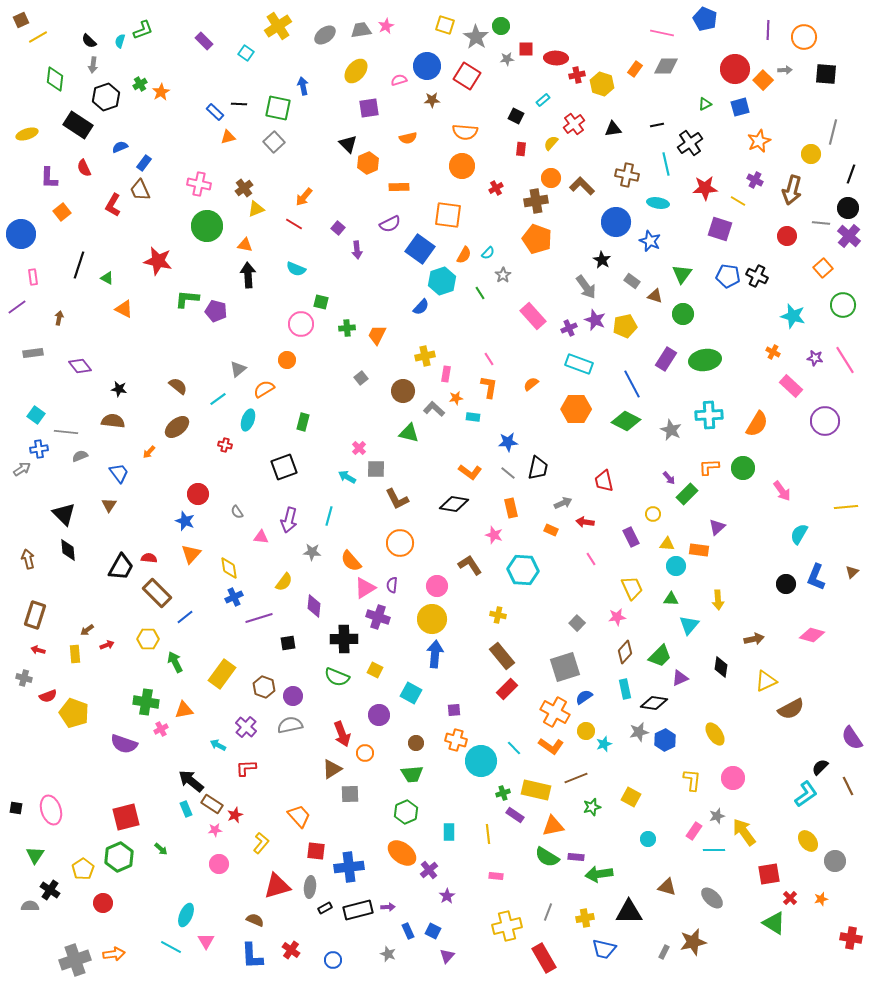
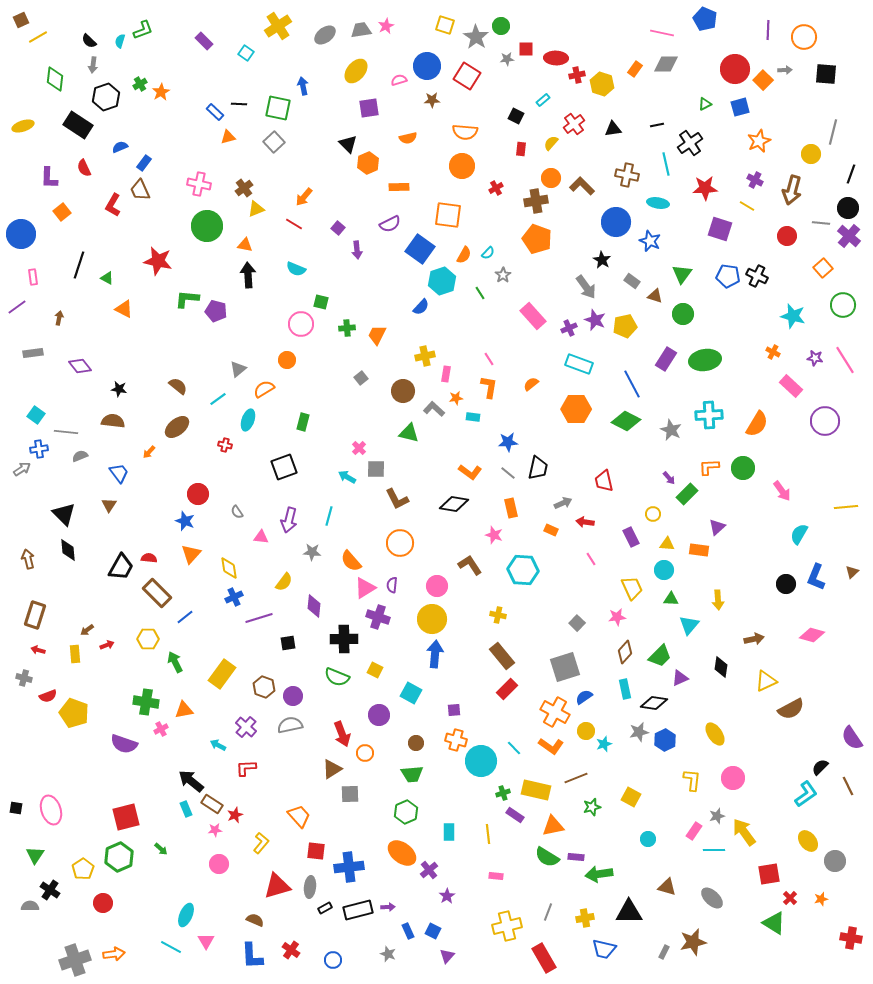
gray diamond at (666, 66): moved 2 px up
yellow ellipse at (27, 134): moved 4 px left, 8 px up
yellow line at (738, 201): moved 9 px right, 5 px down
cyan circle at (676, 566): moved 12 px left, 4 px down
